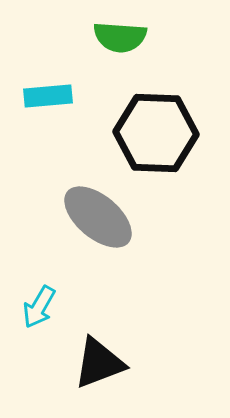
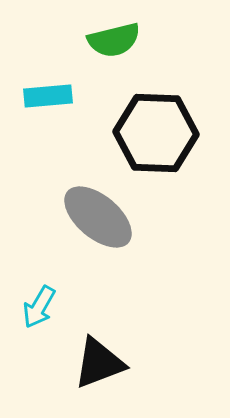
green semicircle: moved 6 px left, 3 px down; rotated 18 degrees counterclockwise
